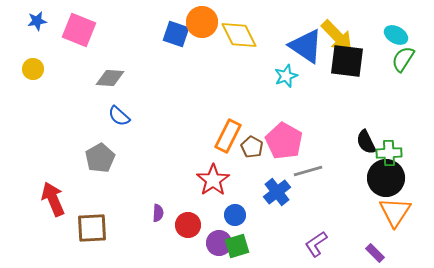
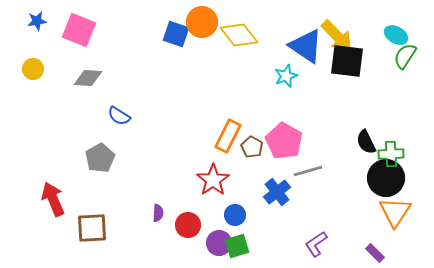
yellow diamond: rotated 12 degrees counterclockwise
green semicircle: moved 2 px right, 3 px up
gray diamond: moved 22 px left
blue semicircle: rotated 10 degrees counterclockwise
green cross: moved 2 px right, 1 px down
